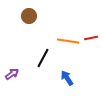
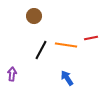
brown circle: moved 5 px right
orange line: moved 2 px left, 4 px down
black line: moved 2 px left, 8 px up
purple arrow: rotated 48 degrees counterclockwise
